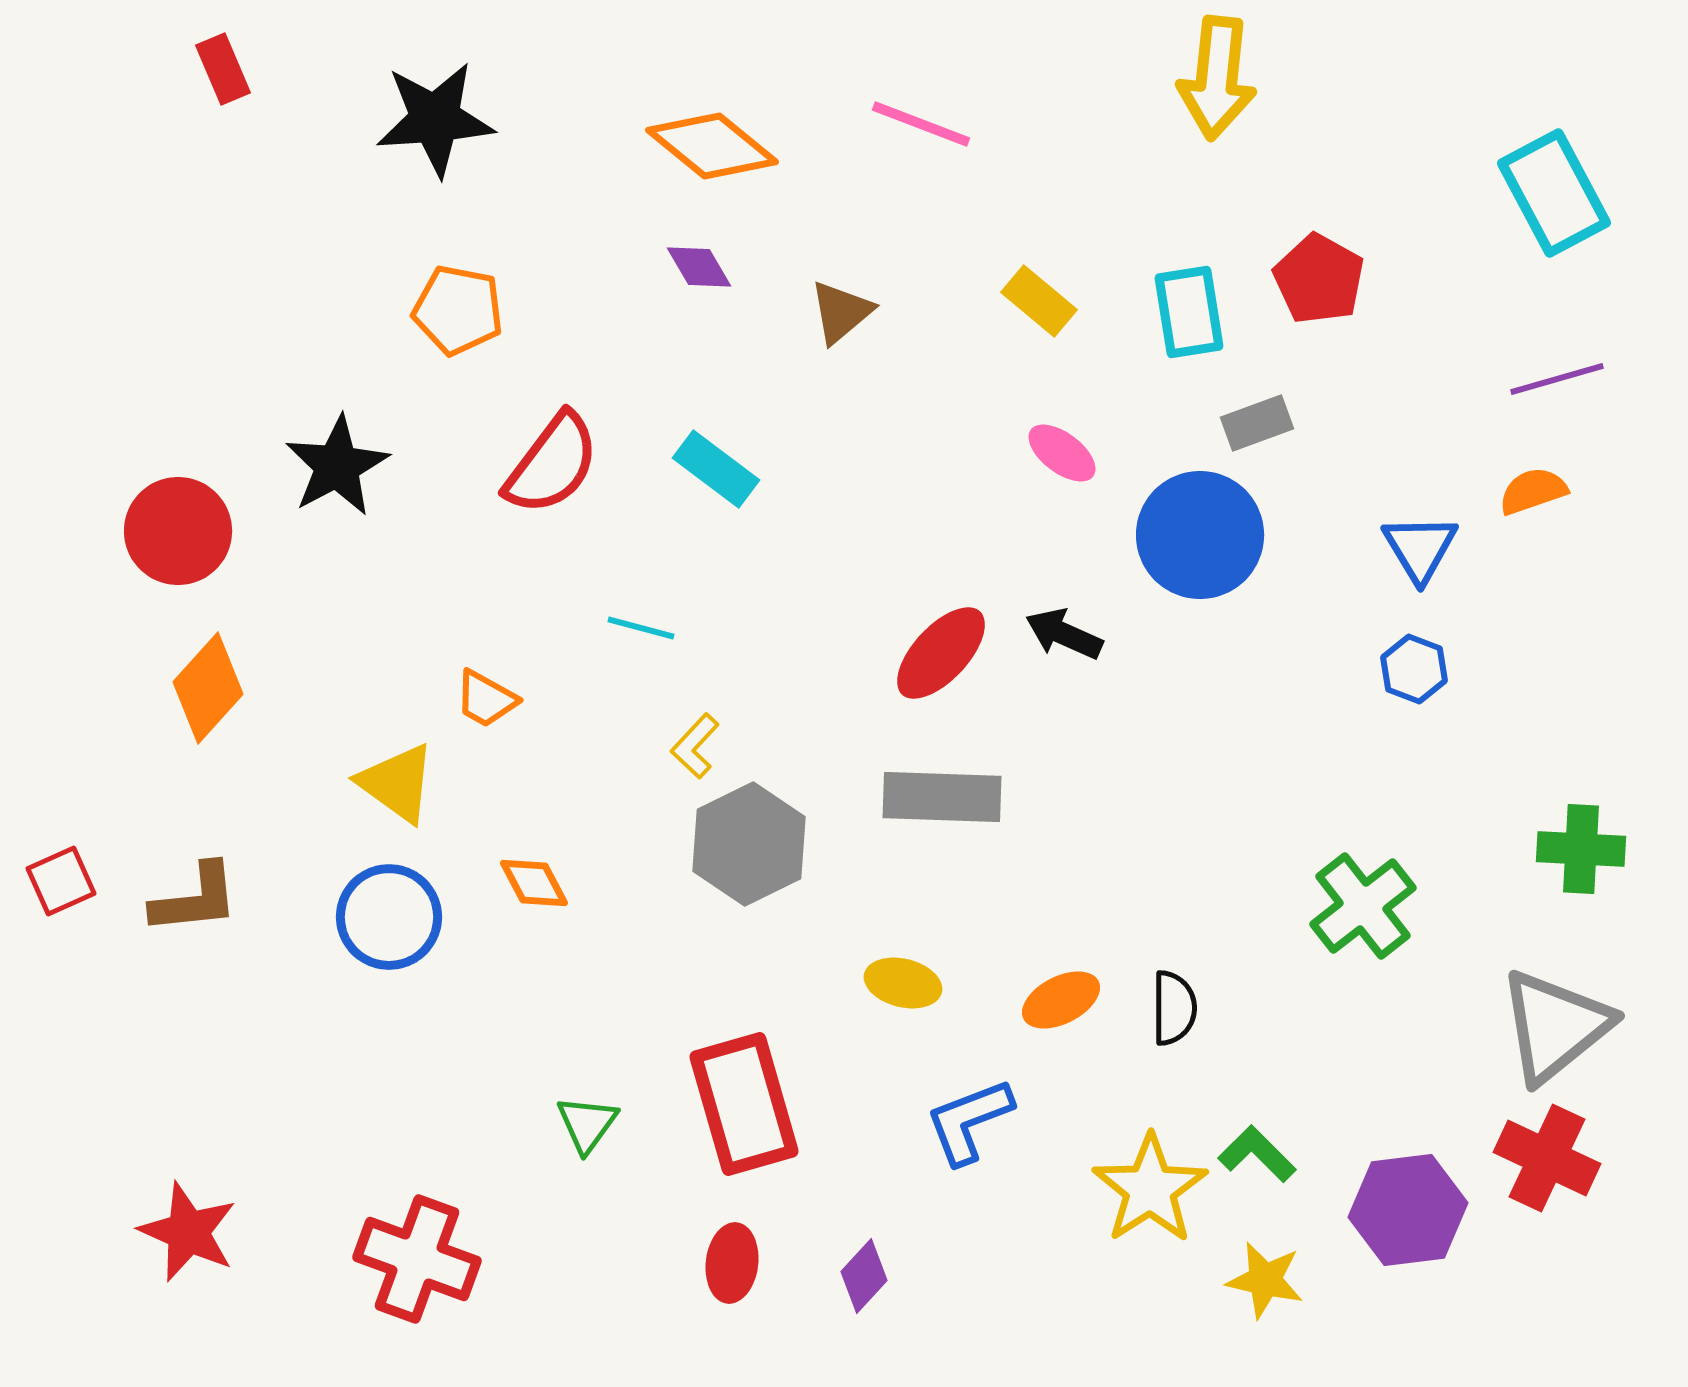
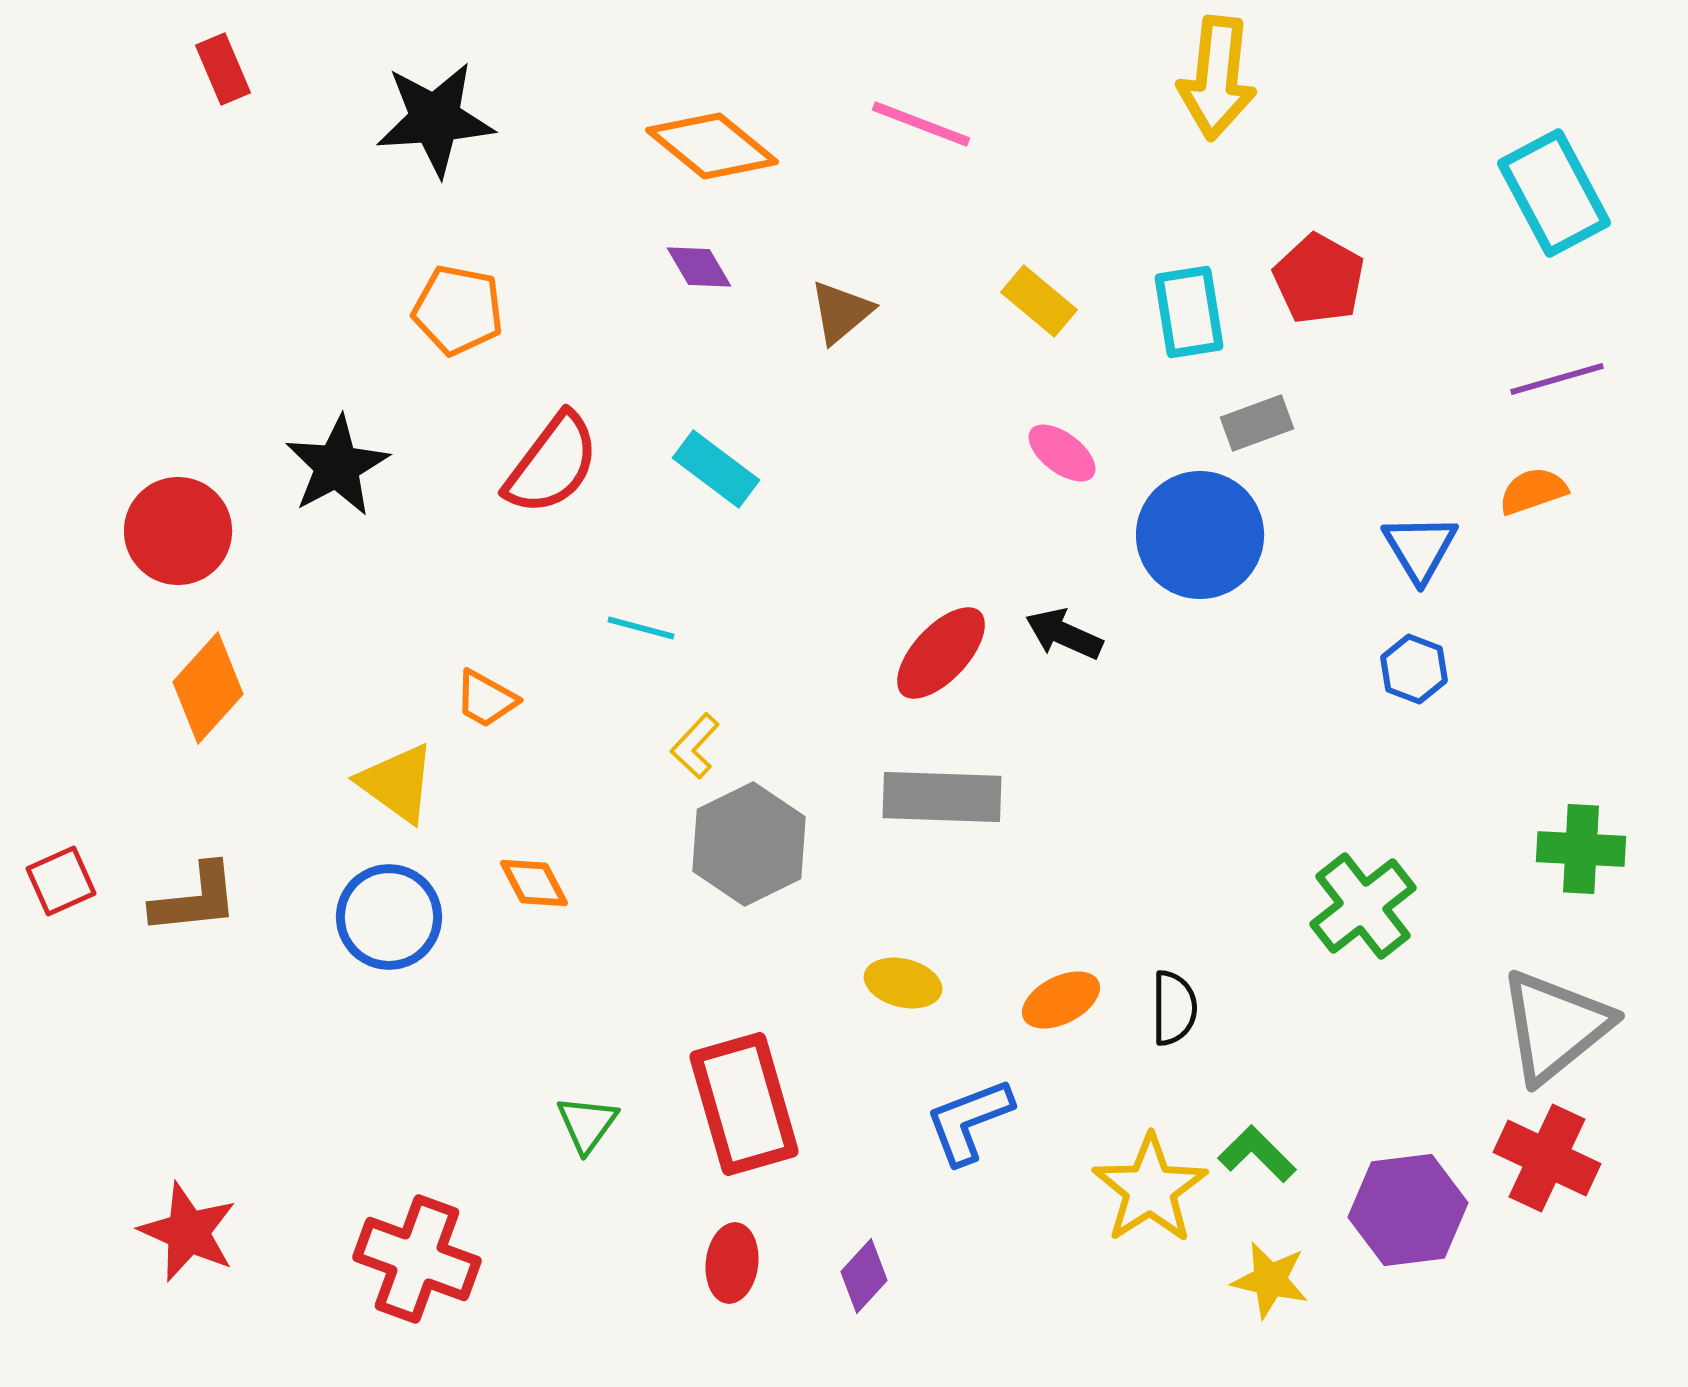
yellow star at (1265, 1280): moved 5 px right
